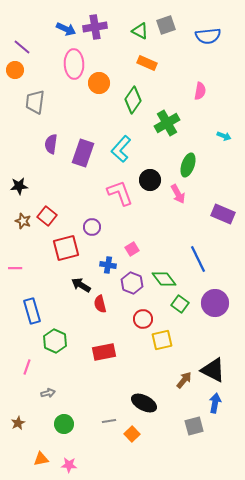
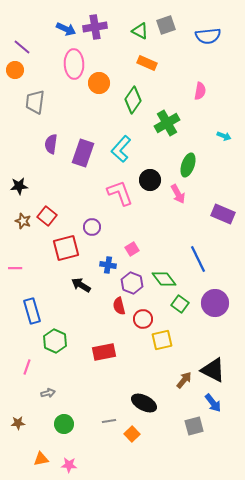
red semicircle at (100, 304): moved 19 px right, 2 px down
blue arrow at (215, 403): moved 2 px left; rotated 132 degrees clockwise
brown star at (18, 423): rotated 24 degrees clockwise
